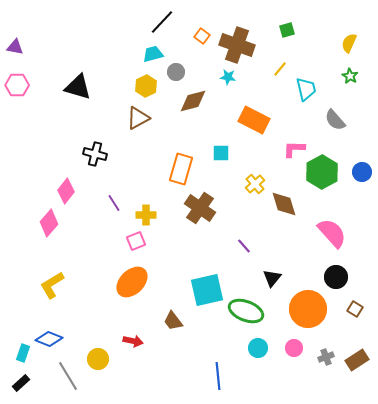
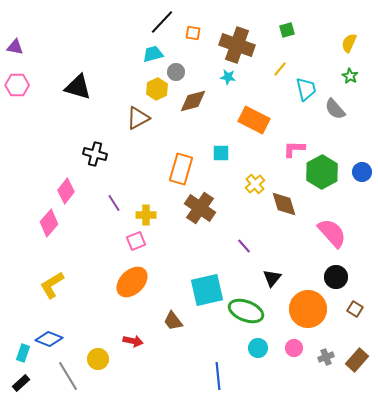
orange square at (202, 36): moved 9 px left, 3 px up; rotated 28 degrees counterclockwise
yellow hexagon at (146, 86): moved 11 px right, 3 px down
gray semicircle at (335, 120): moved 11 px up
brown rectangle at (357, 360): rotated 15 degrees counterclockwise
